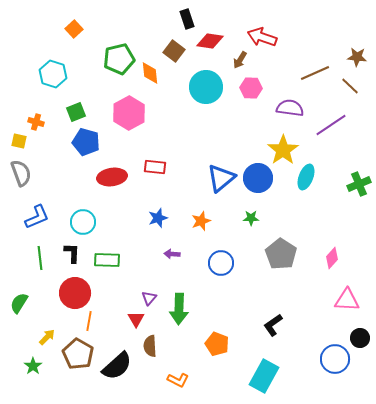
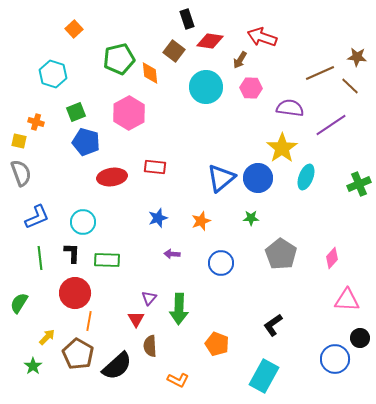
brown line at (315, 73): moved 5 px right
yellow star at (283, 150): moved 1 px left, 2 px up
